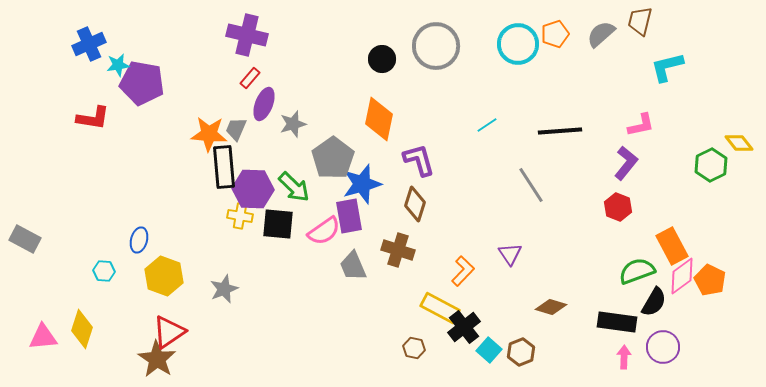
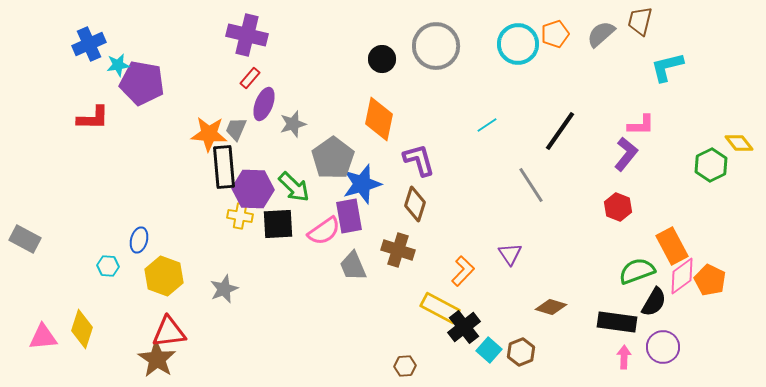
red L-shape at (93, 118): rotated 8 degrees counterclockwise
pink L-shape at (641, 125): rotated 12 degrees clockwise
black line at (560, 131): rotated 51 degrees counterclockwise
purple L-shape at (626, 163): moved 9 px up
black square at (278, 224): rotated 8 degrees counterclockwise
cyan hexagon at (104, 271): moved 4 px right, 5 px up
red triangle at (169, 332): rotated 27 degrees clockwise
brown hexagon at (414, 348): moved 9 px left, 18 px down; rotated 15 degrees counterclockwise
